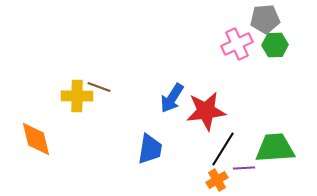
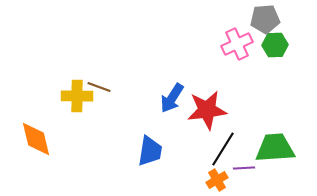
red star: moved 1 px right, 1 px up
blue trapezoid: moved 2 px down
